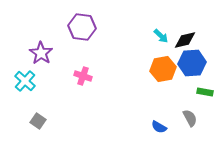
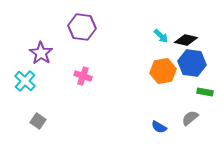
black diamond: moved 1 px right; rotated 25 degrees clockwise
blue hexagon: rotated 12 degrees clockwise
orange hexagon: moved 2 px down
gray semicircle: rotated 102 degrees counterclockwise
